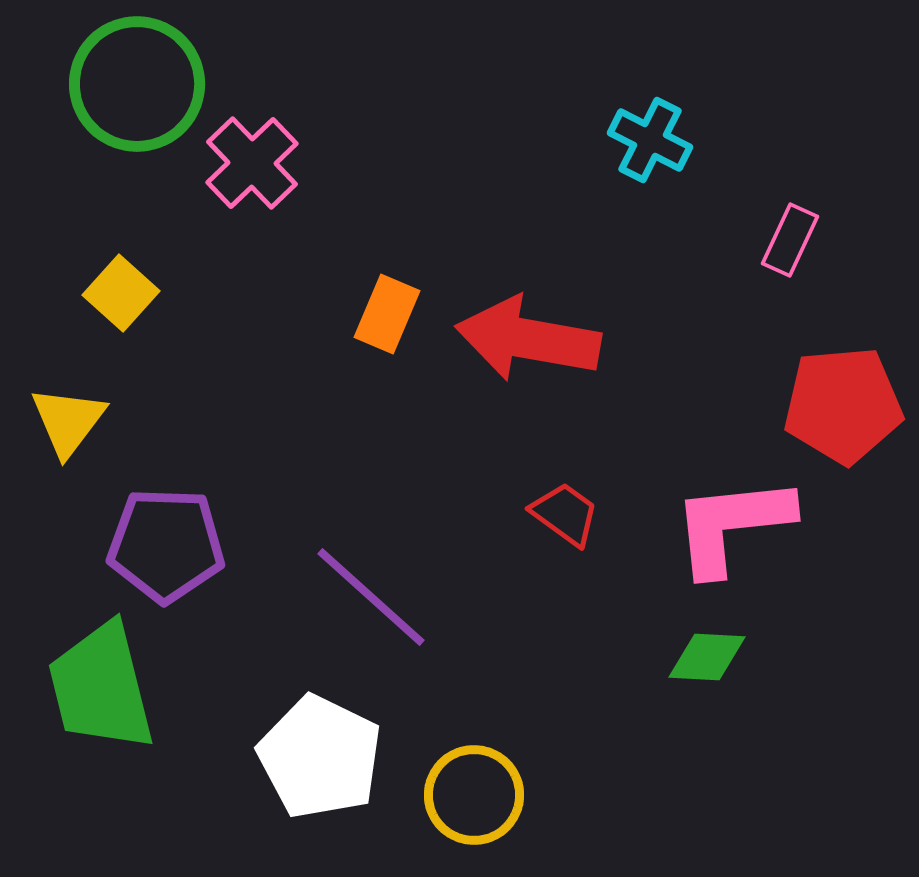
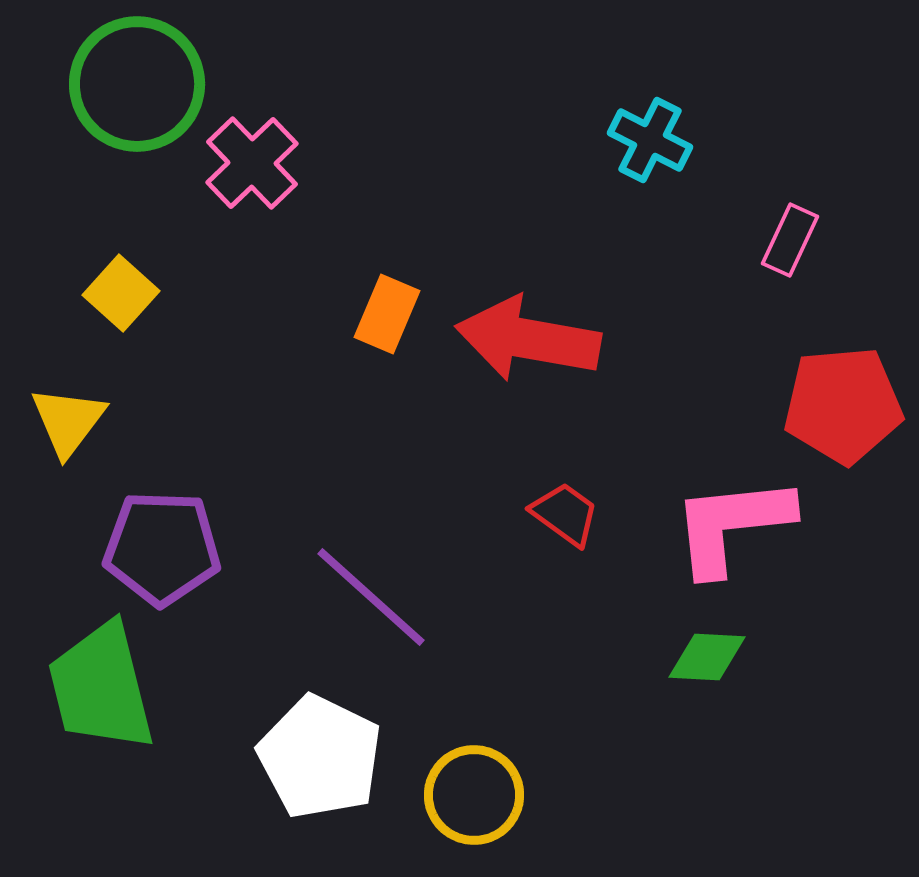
purple pentagon: moved 4 px left, 3 px down
